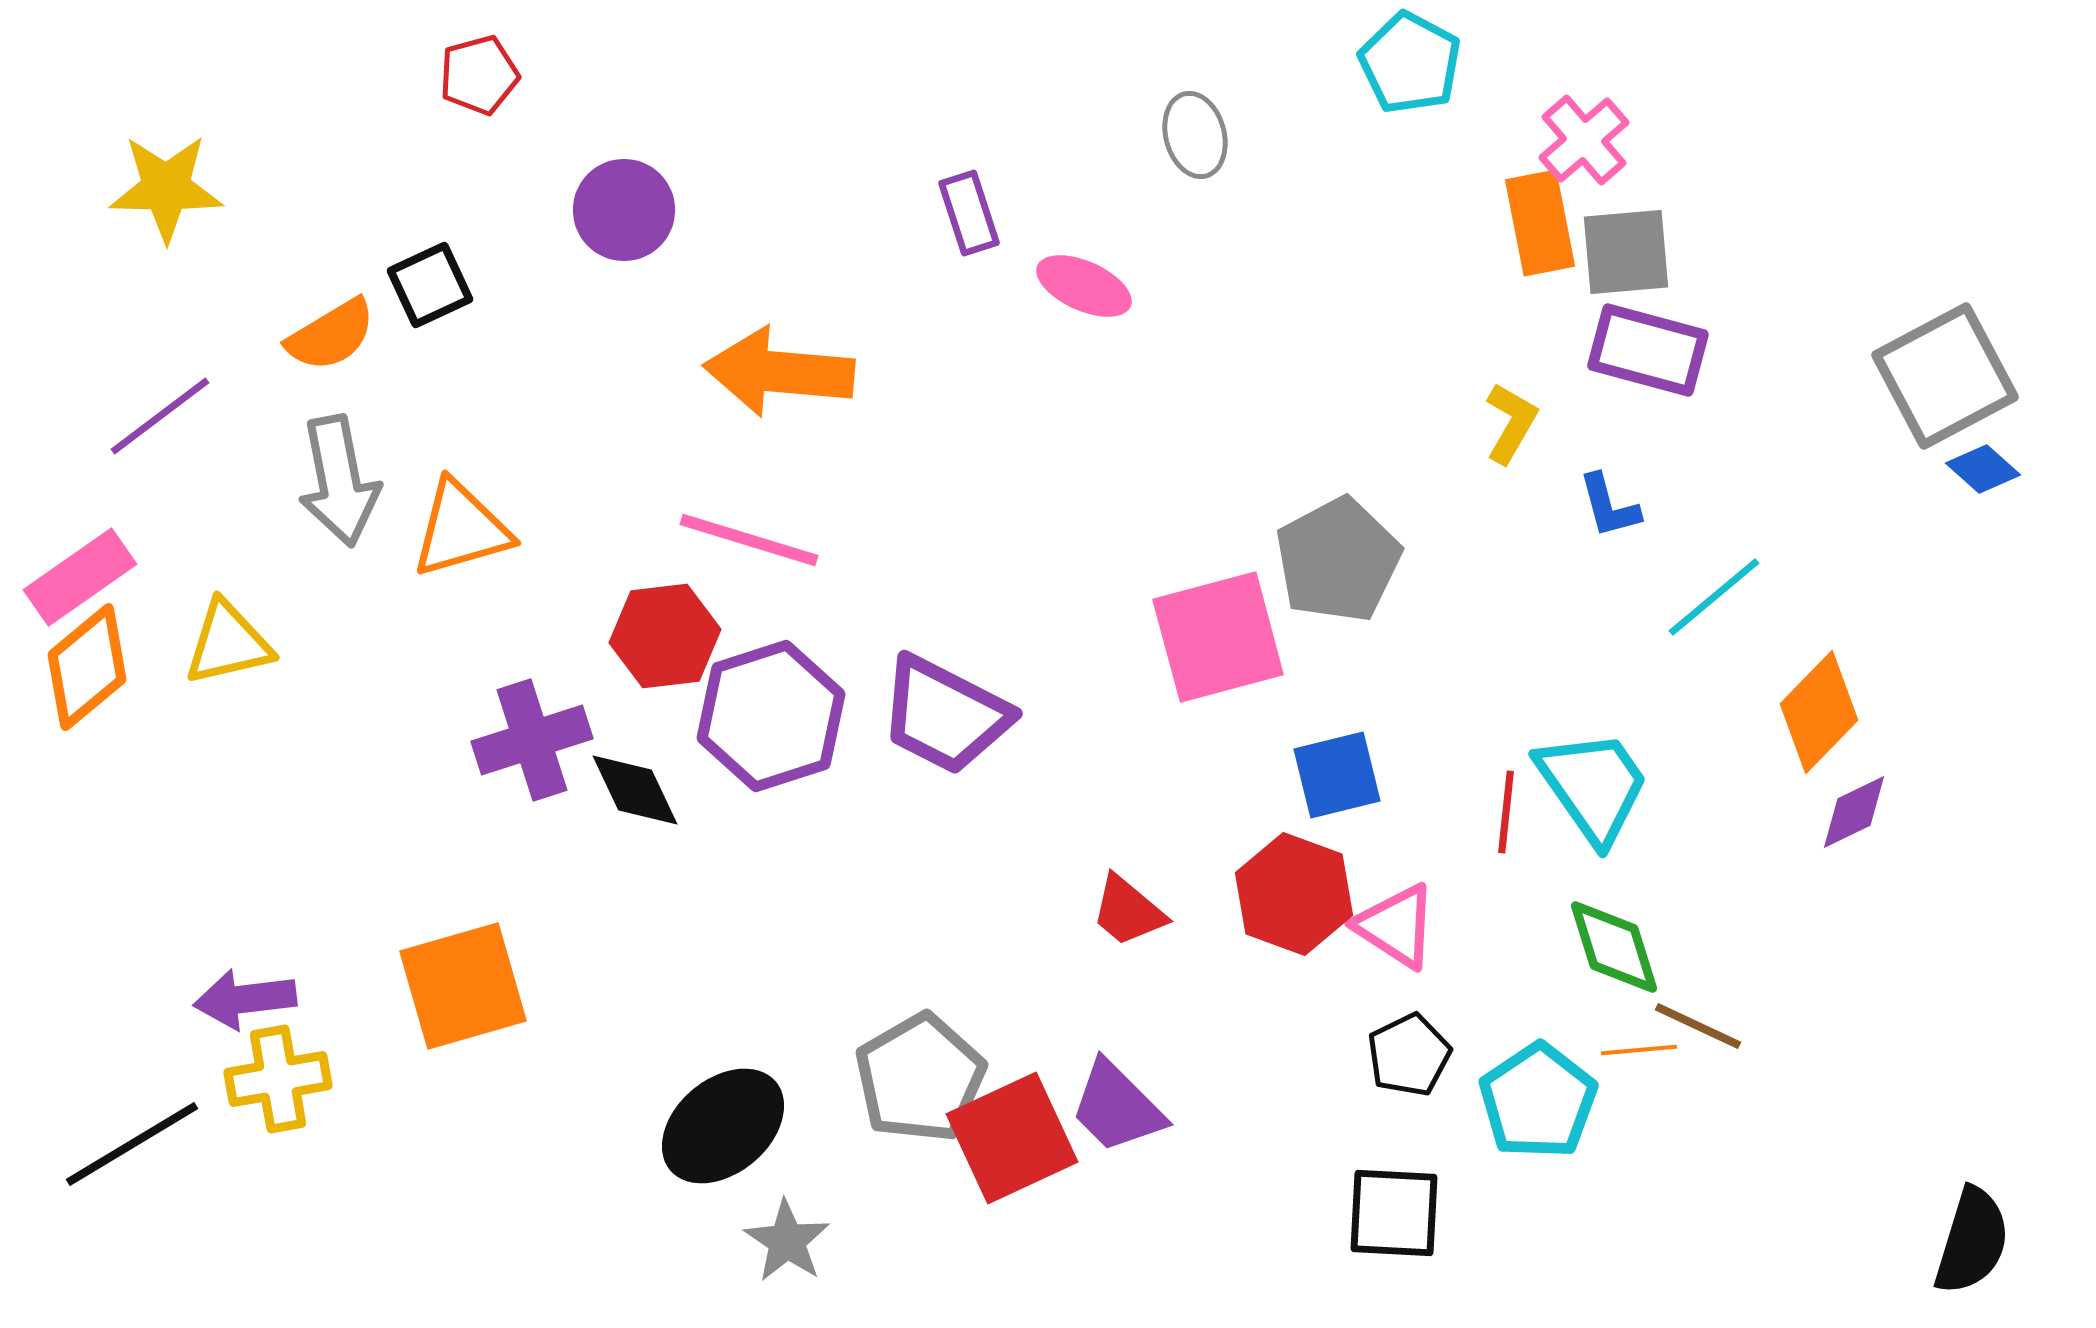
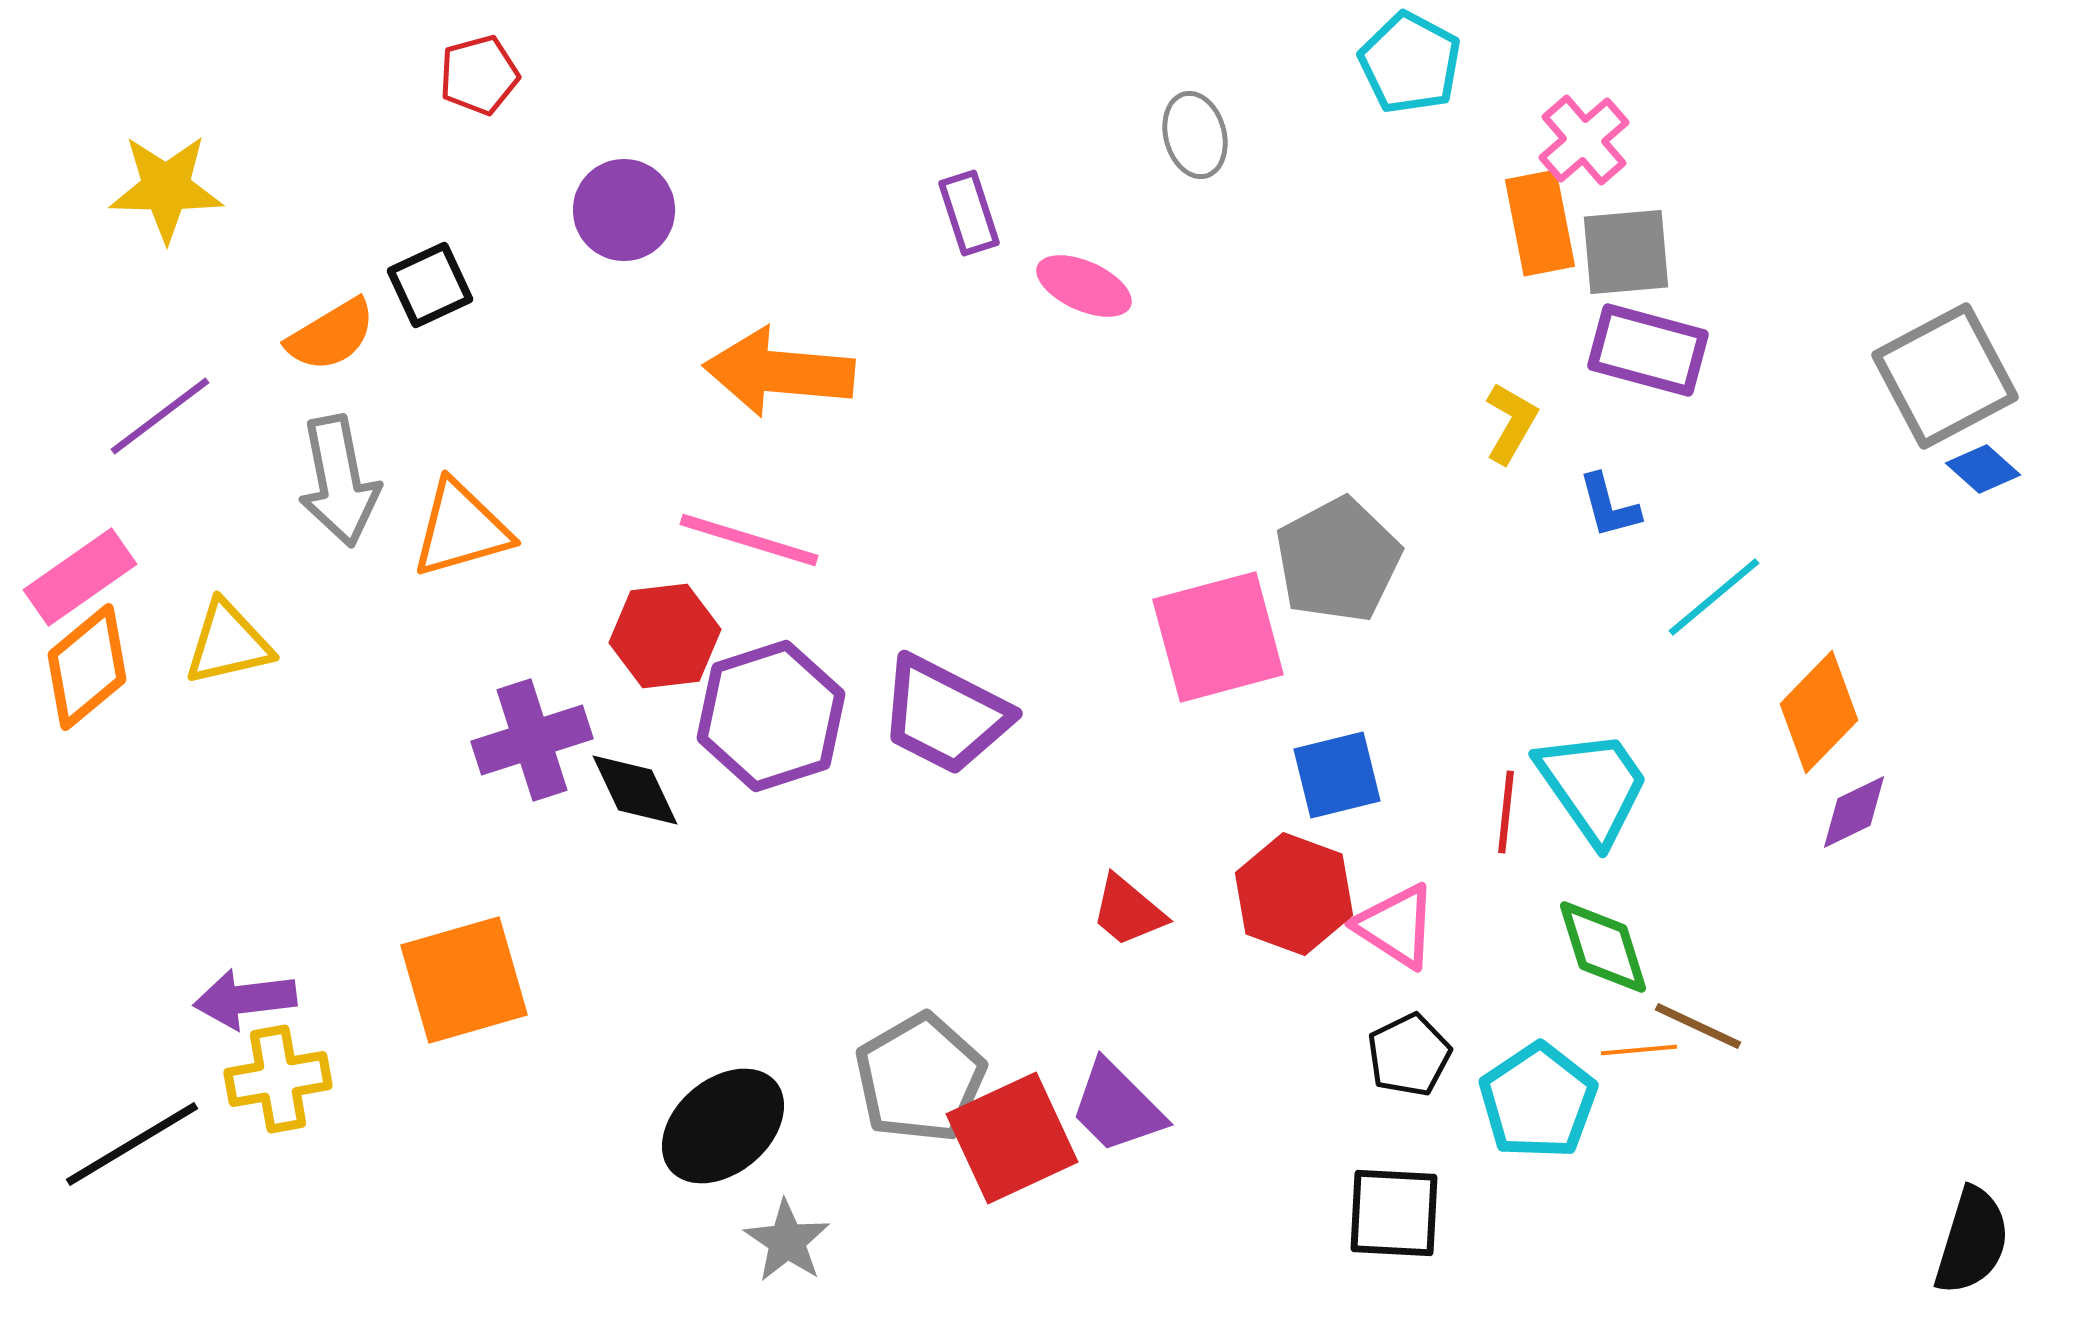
green diamond at (1614, 947): moved 11 px left
orange square at (463, 986): moved 1 px right, 6 px up
